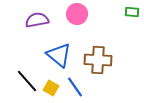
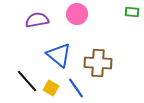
brown cross: moved 3 px down
blue line: moved 1 px right, 1 px down
